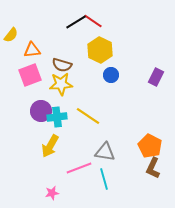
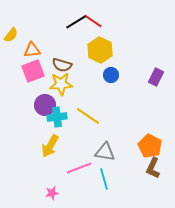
pink square: moved 3 px right, 4 px up
purple circle: moved 4 px right, 6 px up
